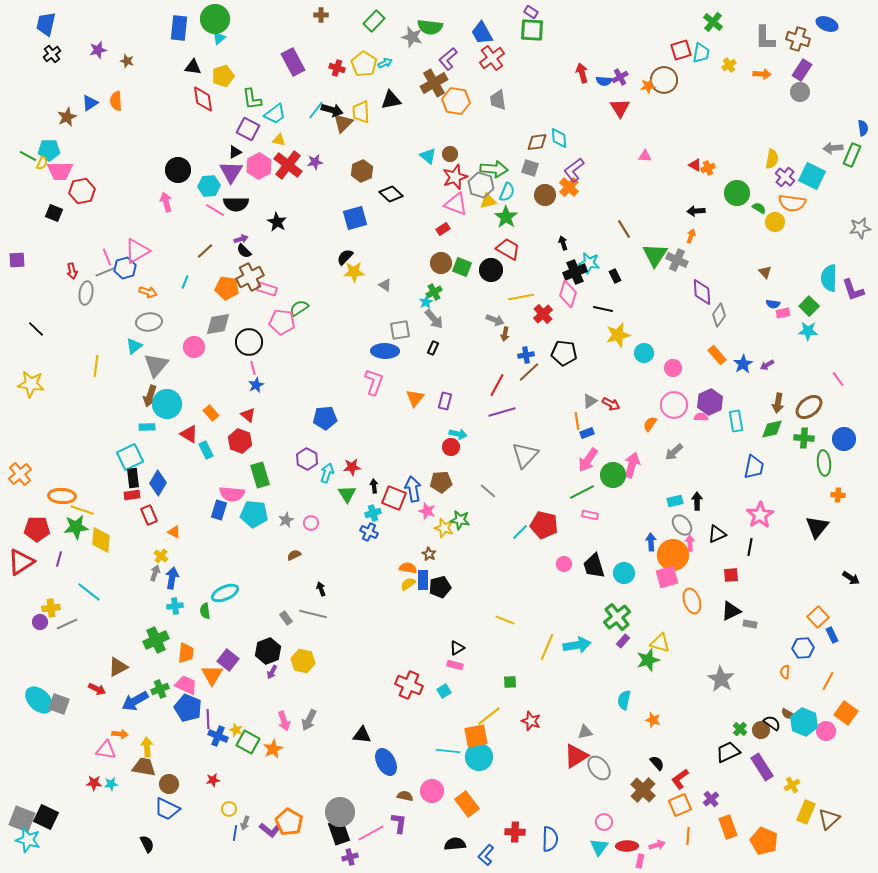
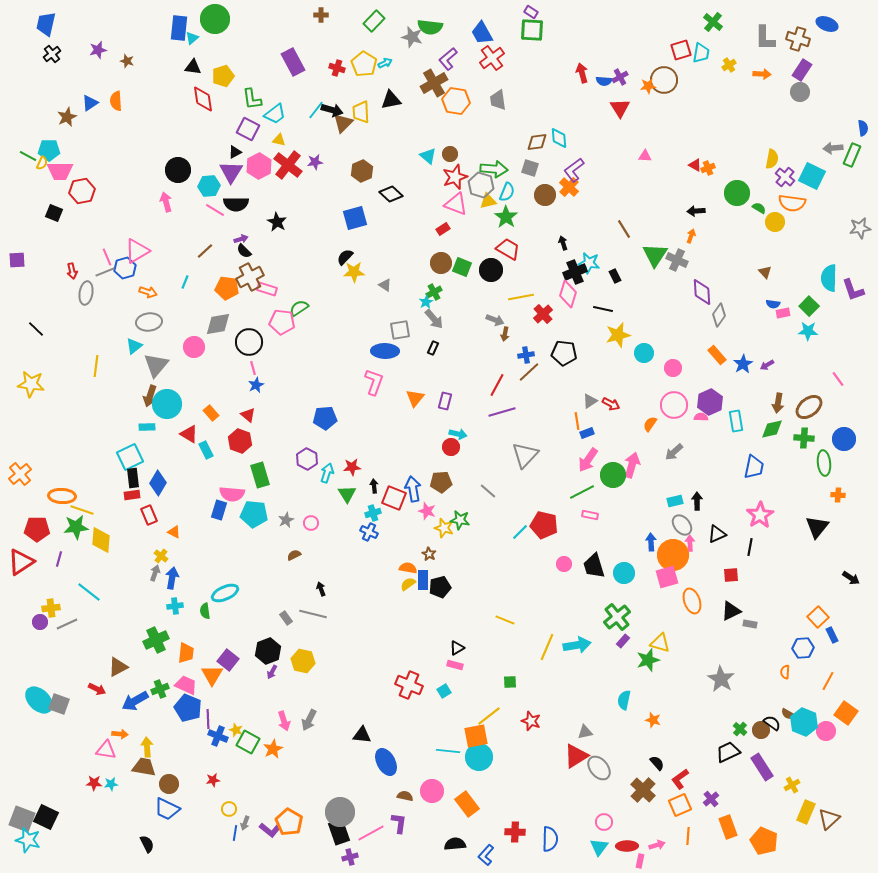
cyan triangle at (219, 38): moved 27 px left
